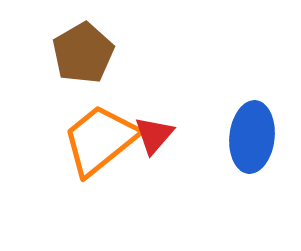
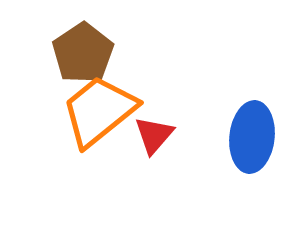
brown pentagon: rotated 4 degrees counterclockwise
orange trapezoid: moved 1 px left, 29 px up
